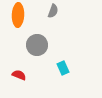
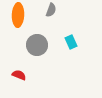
gray semicircle: moved 2 px left, 1 px up
cyan rectangle: moved 8 px right, 26 px up
